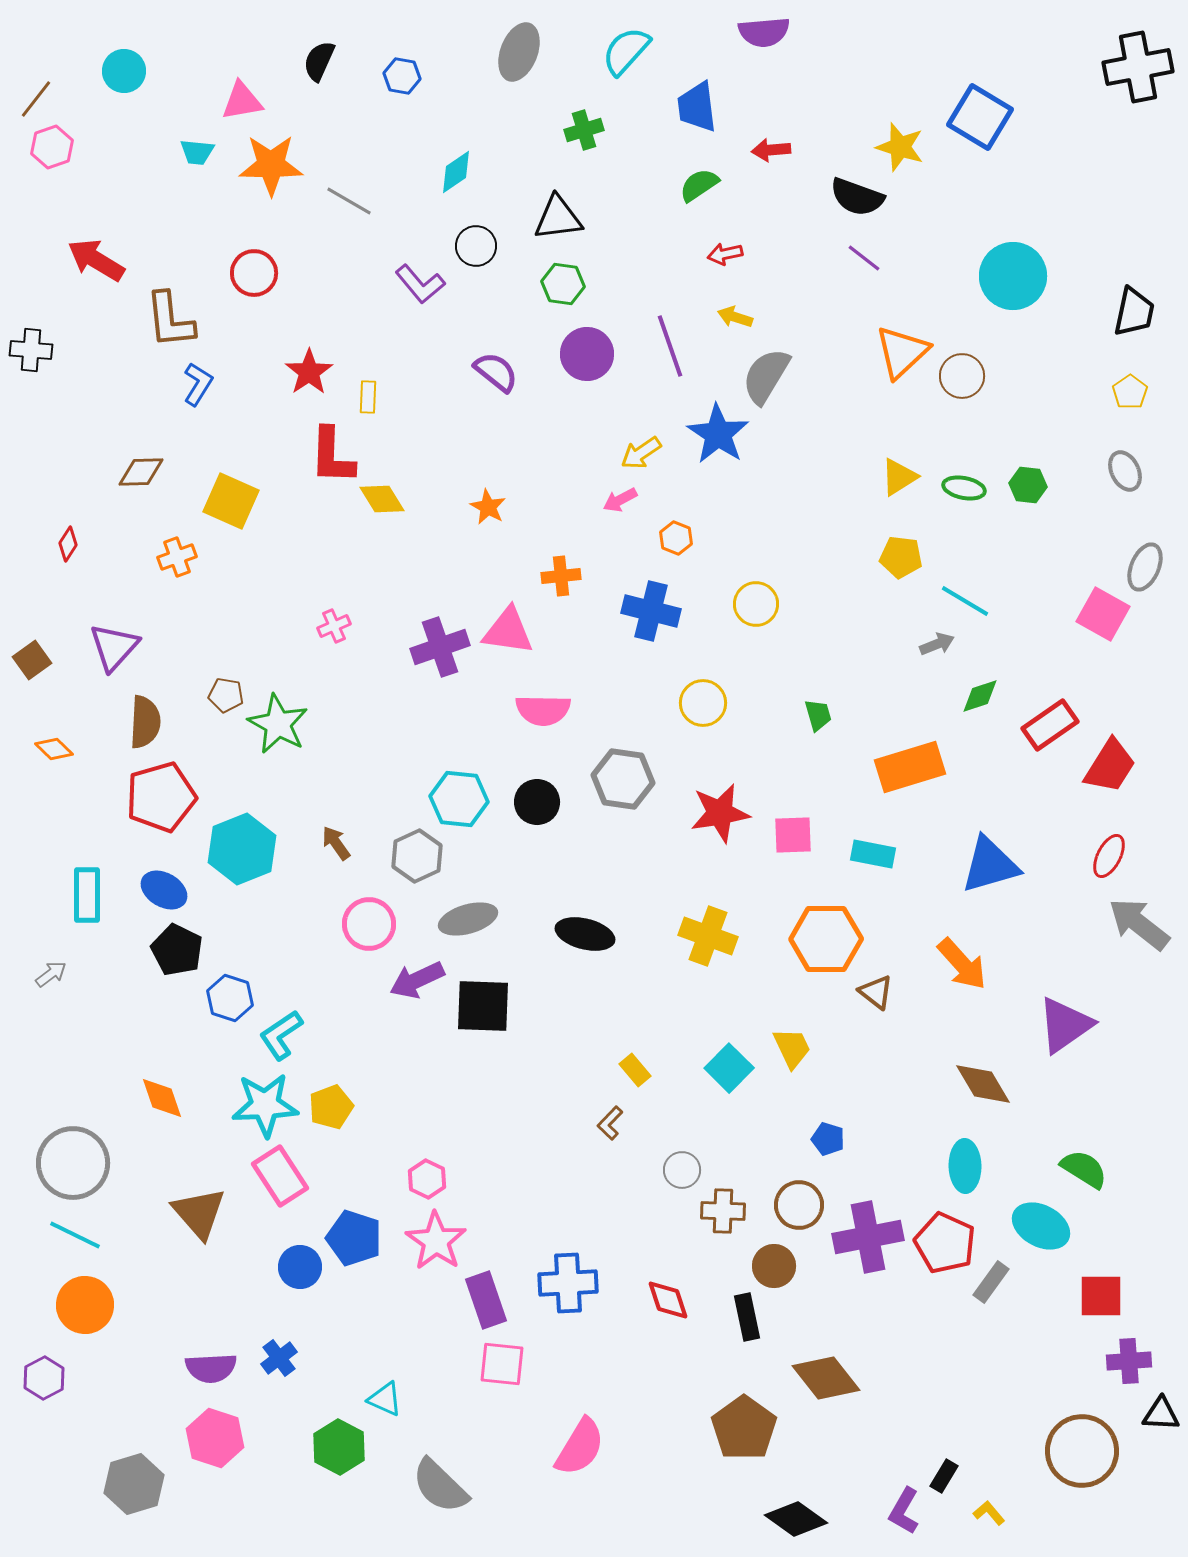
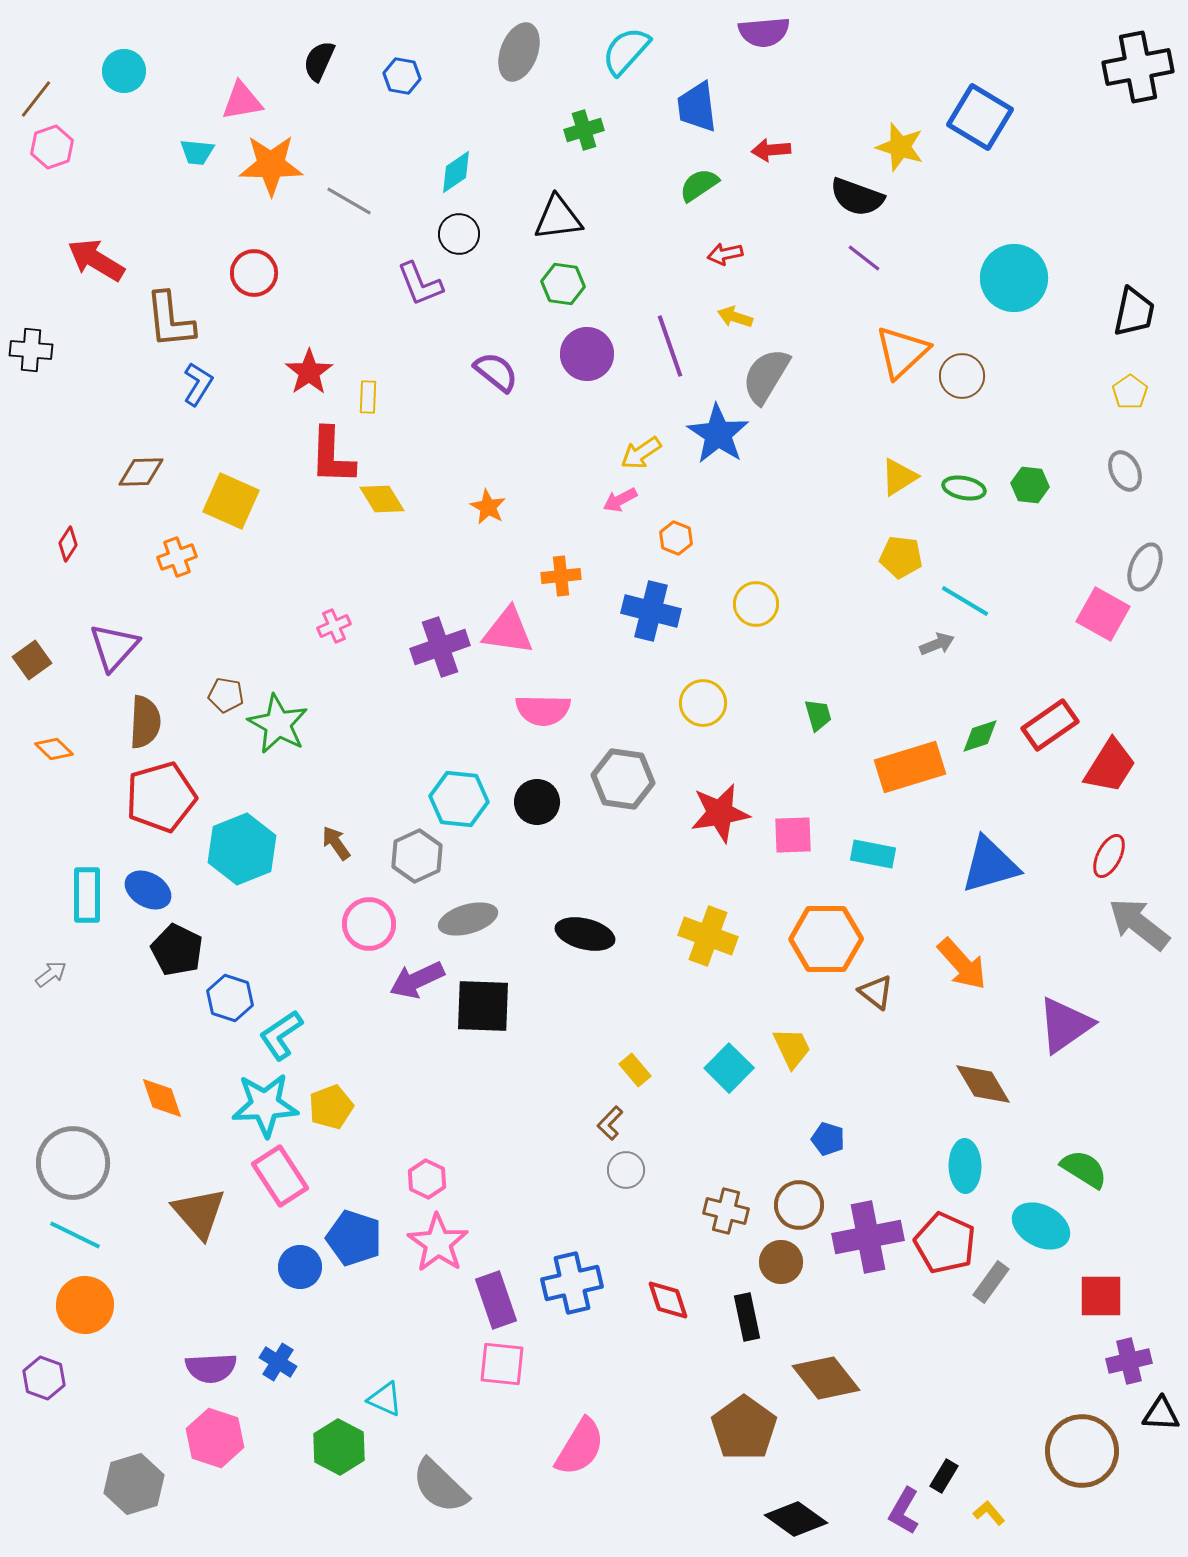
black circle at (476, 246): moved 17 px left, 12 px up
cyan circle at (1013, 276): moved 1 px right, 2 px down
purple L-shape at (420, 284): rotated 18 degrees clockwise
green hexagon at (1028, 485): moved 2 px right
green diamond at (980, 696): moved 40 px down
blue ellipse at (164, 890): moved 16 px left
gray circle at (682, 1170): moved 56 px left
brown cross at (723, 1211): moved 3 px right; rotated 12 degrees clockwise
pink star at (436, 1241): moved 2 px right, 2 px down
brown circle at (774, 1266): moved 7 px right, 4 px up
blue cross at (568, 1283): moved 4 px right; rotated 10 degrees counterclockwise
purple rectangle at (486, 1300): moved 10 px right
blue cross at (279, 1358): moved 1 px left, 4 px down; rotated 21 degrees counterclockwise
purple cross at (1129, 1361): rotated 9 degrees counterclockwise
purple hexagon at (44, 1378): rotated 12 degrees counterclockwise
